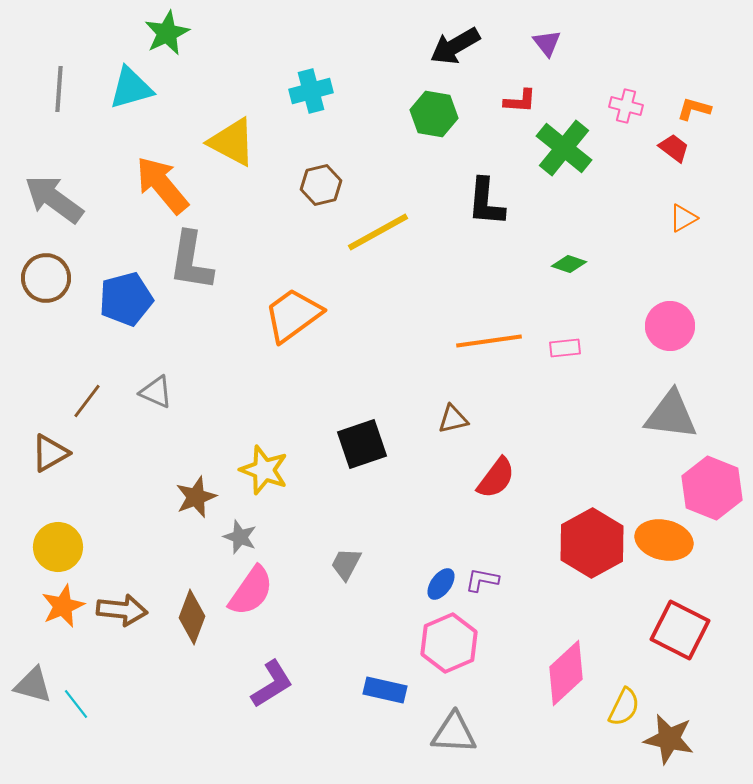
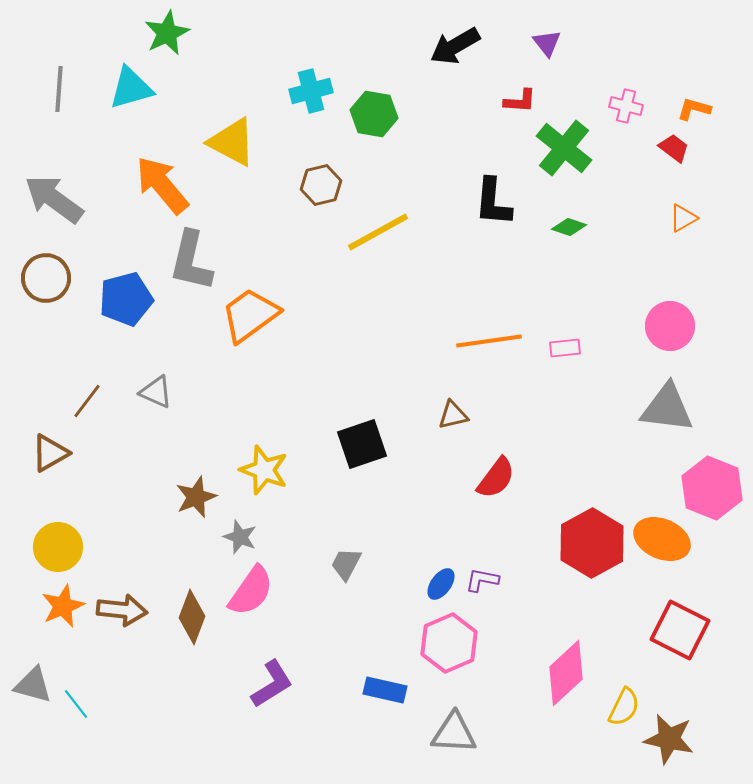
green hexagon at (434, 114): moved 60 px left
black L-shape at (486, 202): moved 7 px right
gray L-shape at (191, 261): rotated 4 degrees clockwise
green diamond at (569, 264): moved 37 px up
orange trapezoid at (293, 315): moved 43 px left
gray triangle at (671, 415): moved 4 px left, 7 px up
brown triangle at (453, 419): moved 4 px up
orange ellipse at (664, 540): moved 2 px left, 1 px up; rotated 10 degrees clockwise
